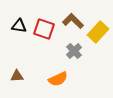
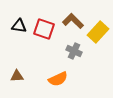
gray cross: rotated 21 degrees counterclockwise
